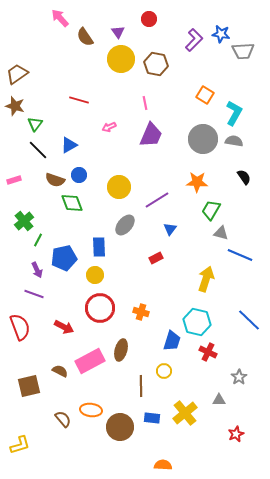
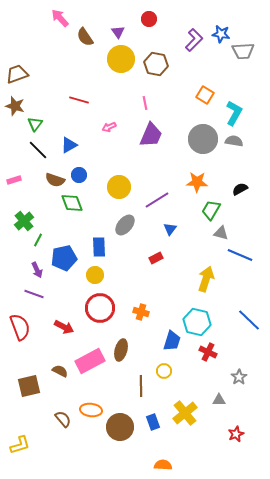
brown trapezoid at (17, 74): rotated 15 degrees clockwise
black semicircle at (244, 177): moved 4 px left, 12 px down; rotated 84 degrees counterclockwise
blue rectangle at (152, 418): moved 1 px right, 4 px down; rotated 63 degrees clockwise
